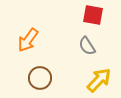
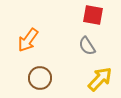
yellow arrow: moved 1 px right, 1 px up
